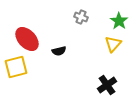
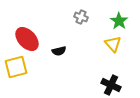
yellow triangle: rotated 24 degrees counterclockwise
black cross: moved 4 px right; rotated 30 degrees counterclockwise
